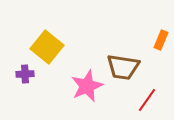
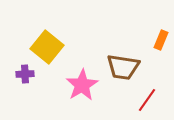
pink star: moved 5 px left, 1 px up; rotated 8 degrees counterclockwise
